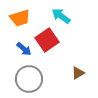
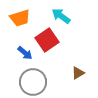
blue arrow: moved 1 px right, 4 px down
gray circle: moved 4 px right, 3 px down
